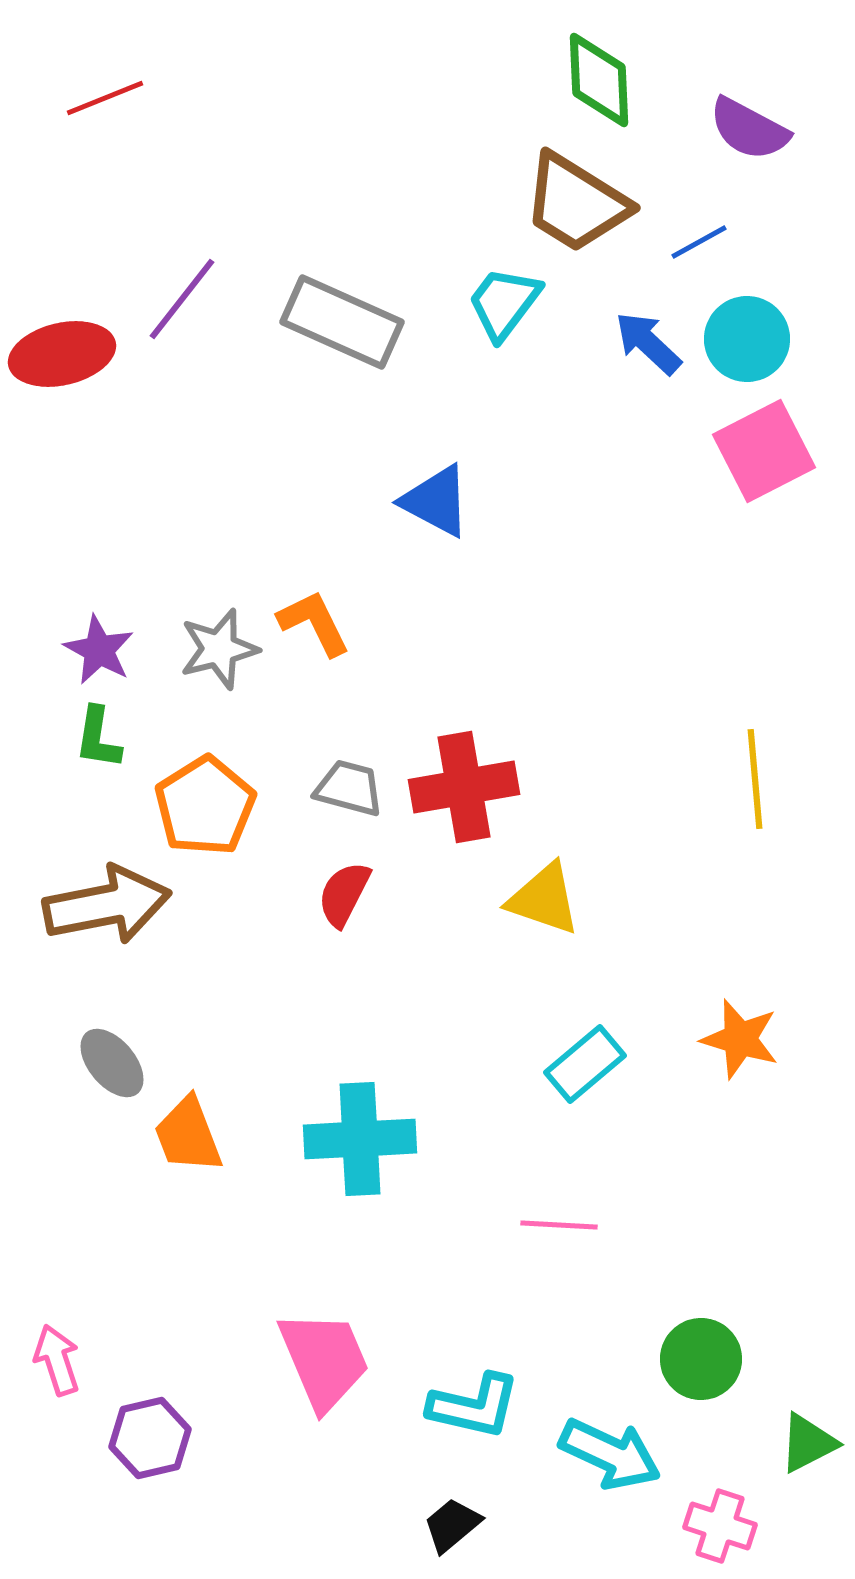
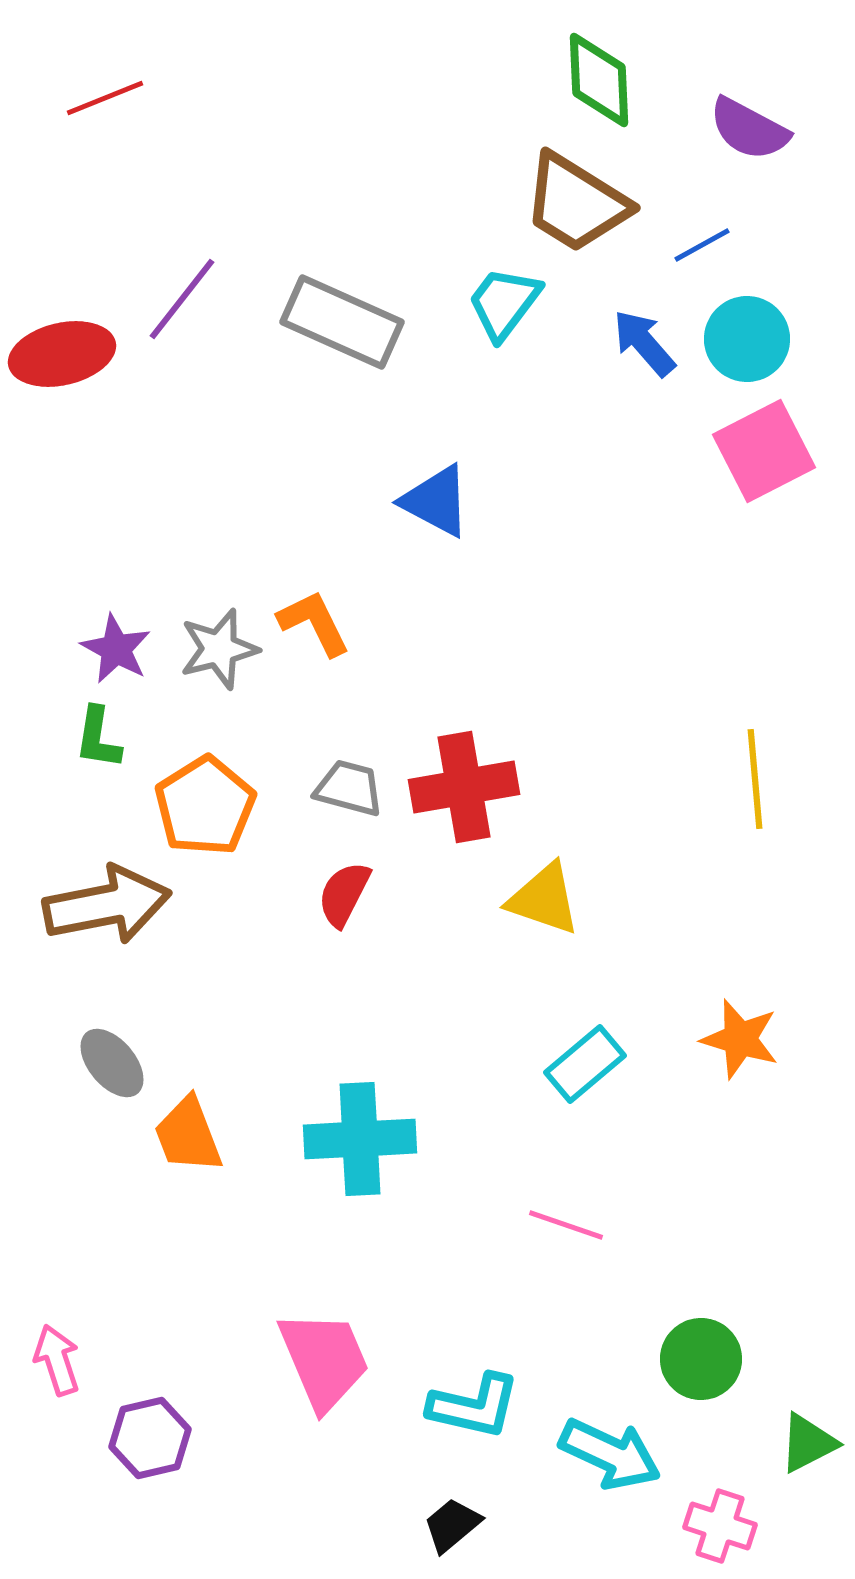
blue line: moved 3 px right, 3 px down
blue arrow: moved 4 px left; rotated 6 degrees clockwise
purple star: moved 17 px right, 1 px up
pink line: moved 7 px right; rotated 16 degrees clockwise
